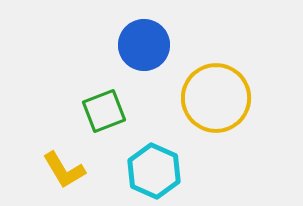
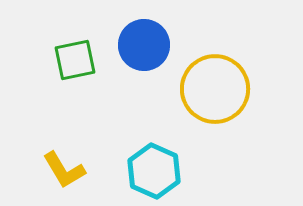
yellow circle: moved 1 px left, 9 px up
green square: moved 29 px left, 51 px up; rotated 9 degrees clockwise
